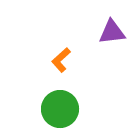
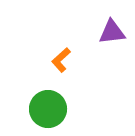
green circle: moved 12 px left
